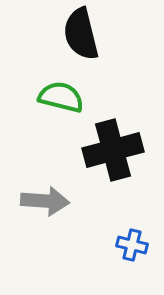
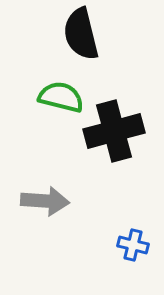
black cross: moved 1 px right, 19 px up
blue cross: moved 1 px right
